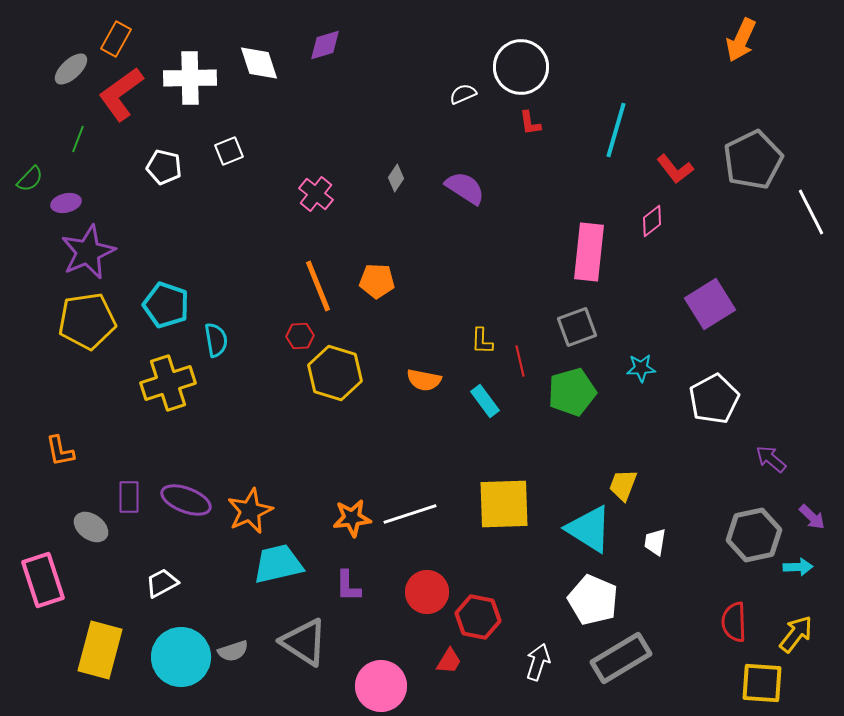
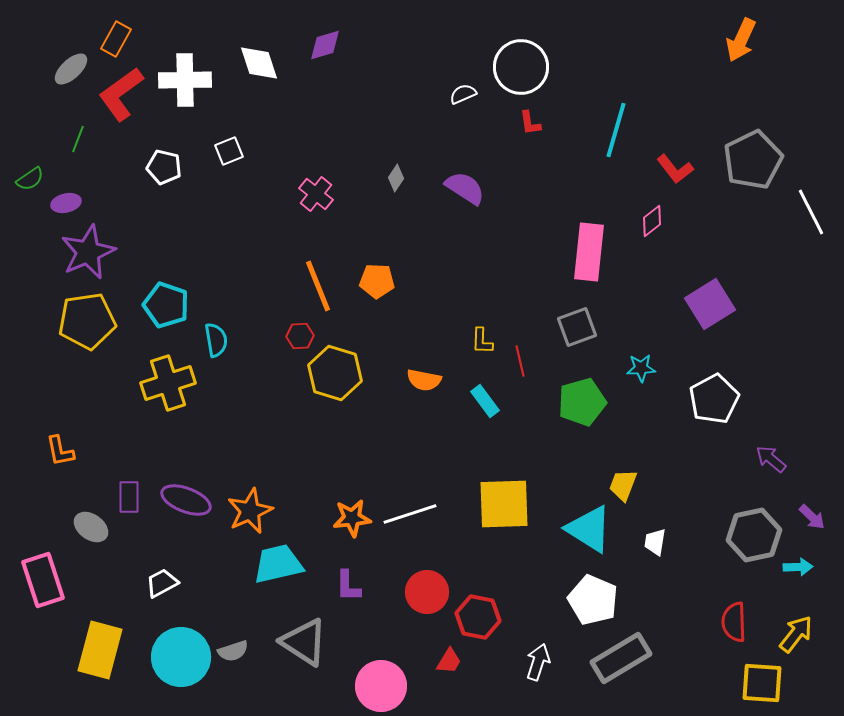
white cross at (190, 78): moved 5 px left, 2 px down
green semicircle at (30, 179): rotated 12 degrees clockwise
green pentagon at (572, 392): moved 10 px right, 10 px down
